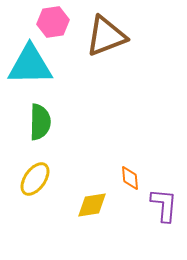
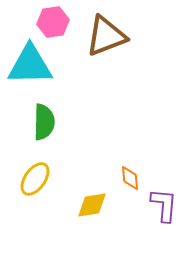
green semicircle: moved 4 px right
